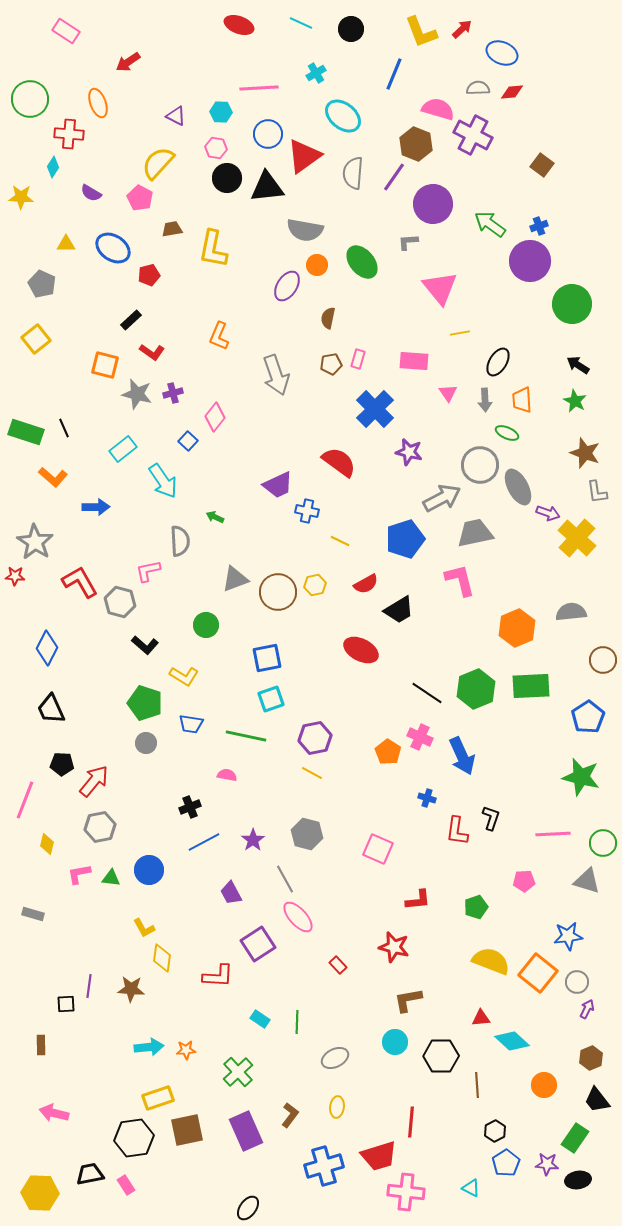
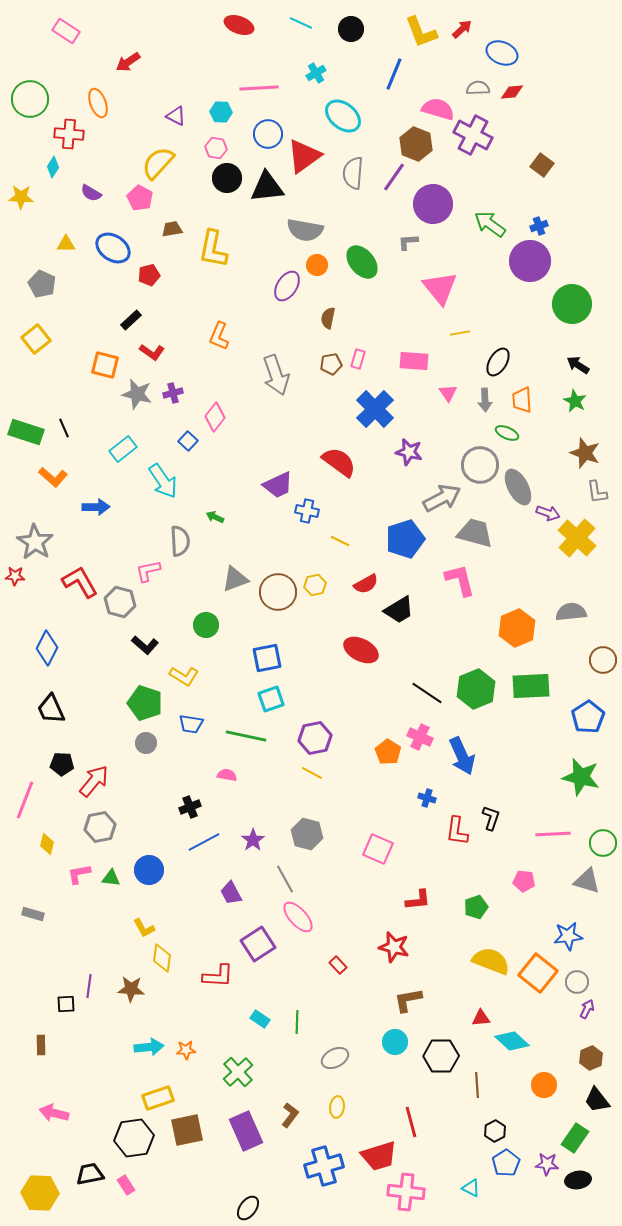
gray trapezoid at (475, 533): rotated 27 degrees clockwise
pink pentagon at (524, 881): rotated 10 degrees clockwise
red line at (411, 1122): rotated 20 degrees counterclockwise
